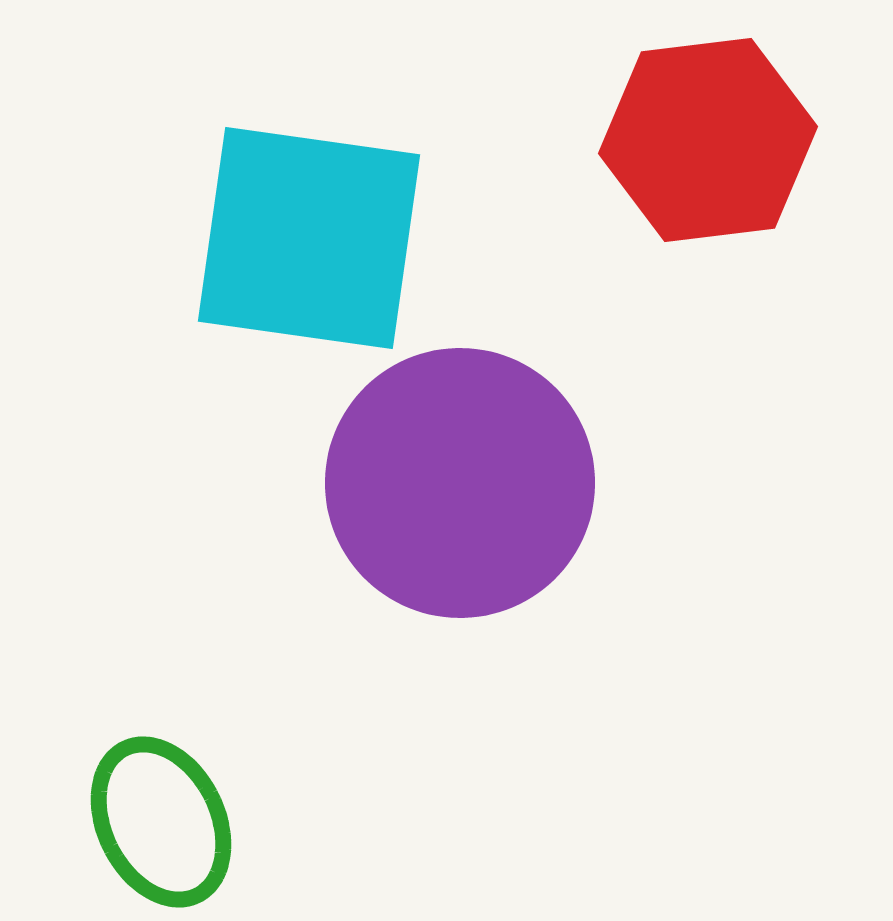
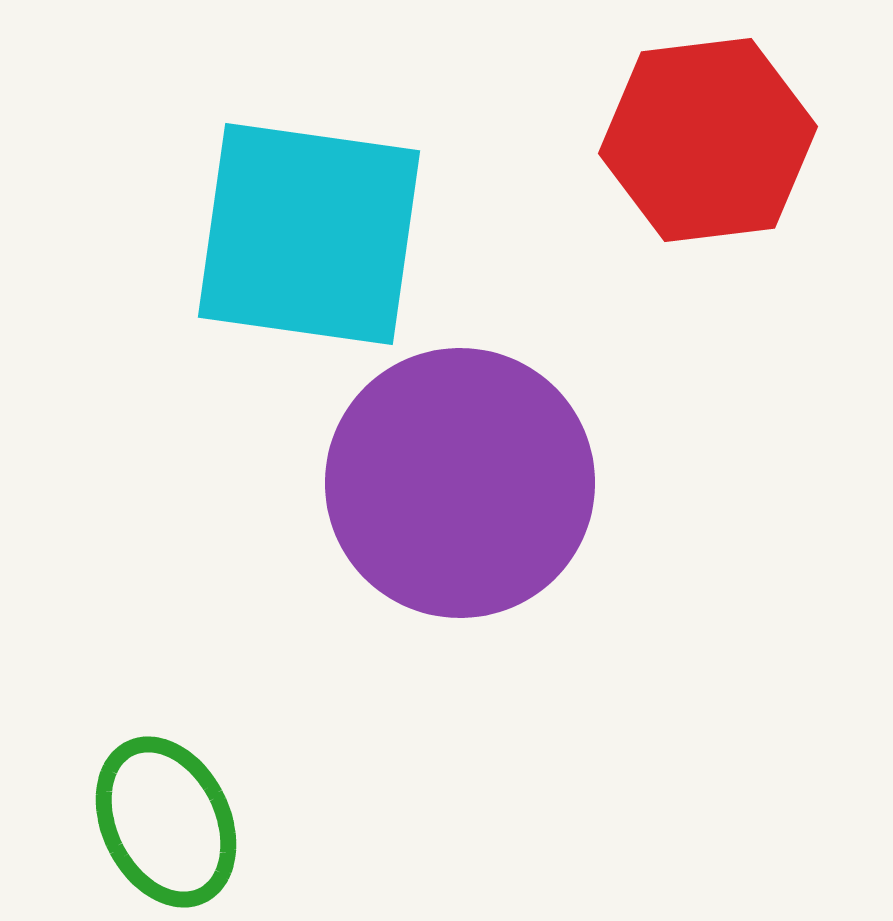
cyan square: moved 4 px up
green ellipse: moved 5 px right
